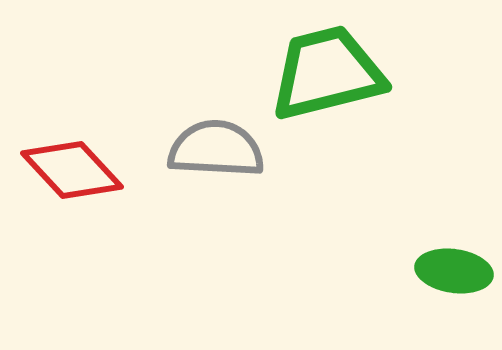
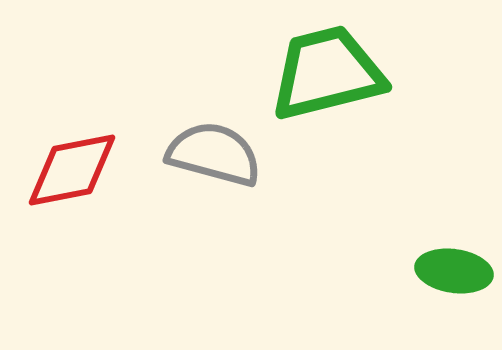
gray semicircle: moved 2 px left, 5 px down; rotated 12 degrees clockwise
red diamond: rotated 58 degrees counterclockwise
